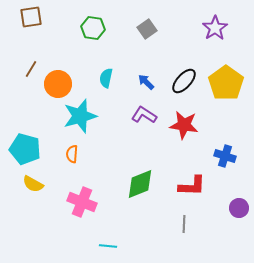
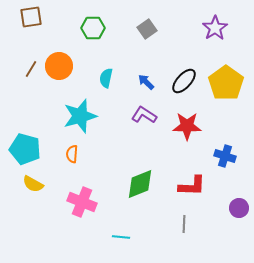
green hexagon: rotated 10 degrees counterclockwise
orange circle: moved 1 px right, 18 px up
red star: moved 3 px right, 1 px down; rotated 8 degrees counterclockwise
cyan line: moved 13 px right, 9 px up
